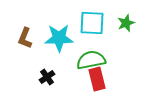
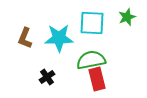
green star: moved 1 px right, 6 px up
